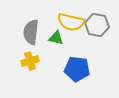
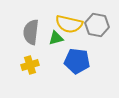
yellow semicircle: moved 2 px left, 2 px down
green triangle: rotated 28 degrees counterclockwise
yellow cross: moved 4 px down
blue pentagon: moved 8 px up
